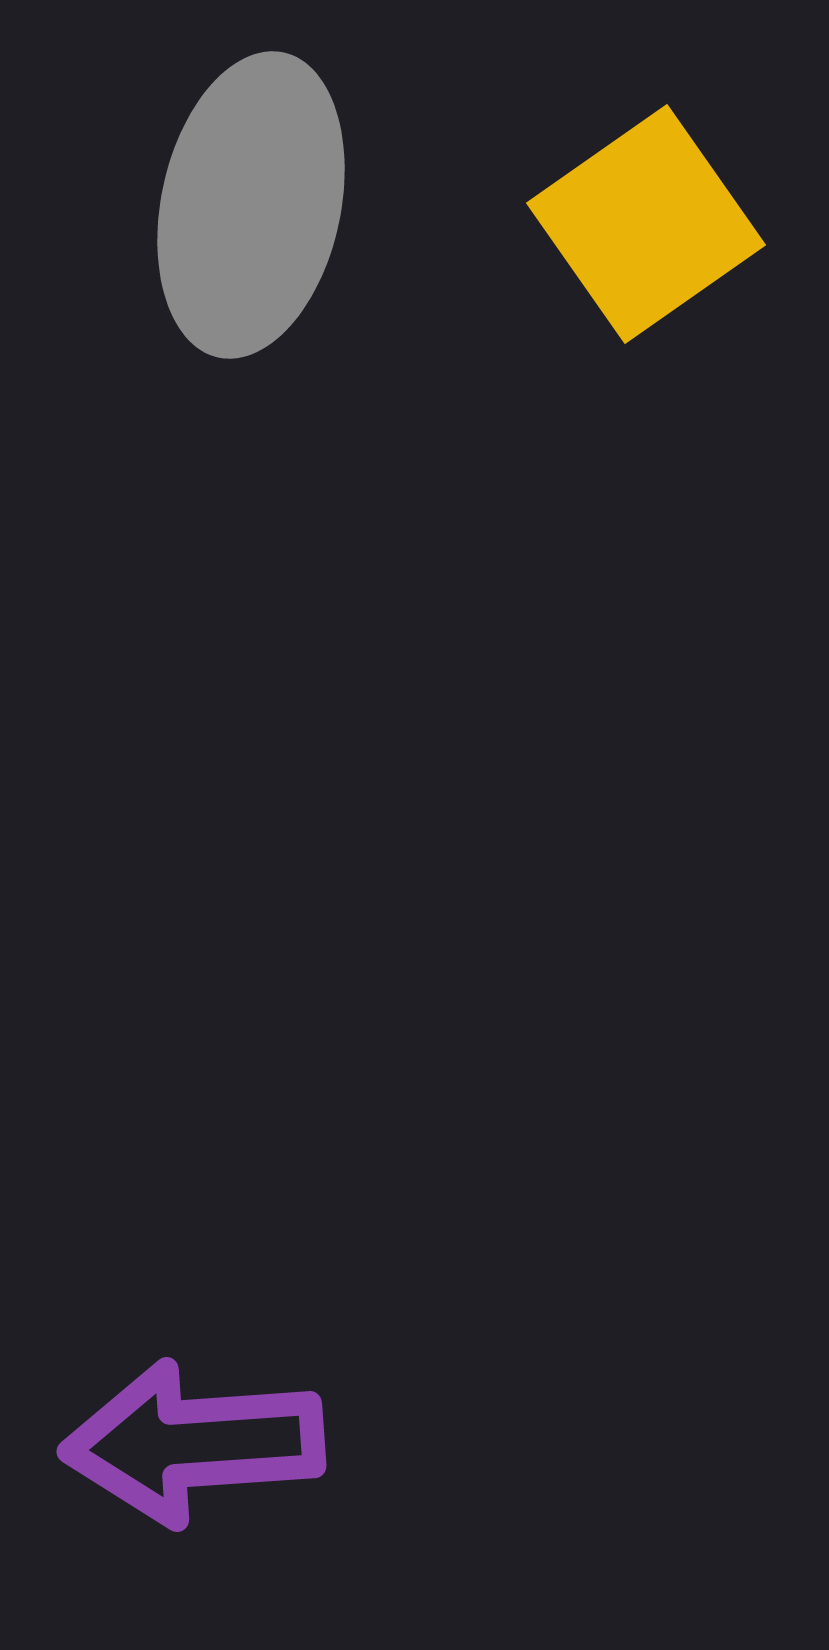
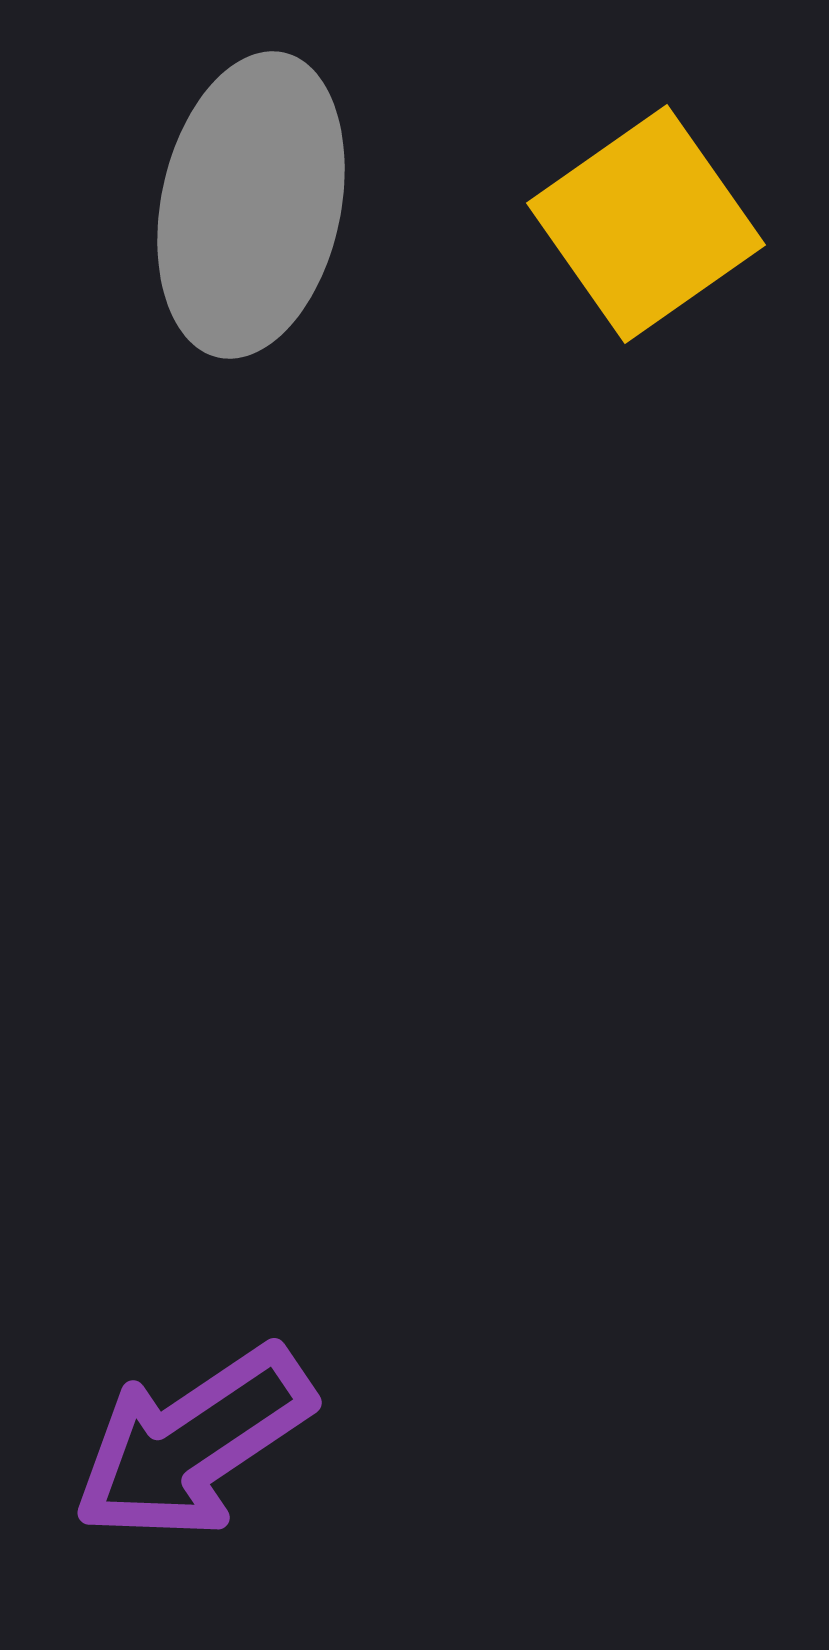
purple arrow: rotated 30 degrees counterclockwise
